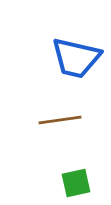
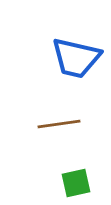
brown line: moved 1 px left, 4 px down
